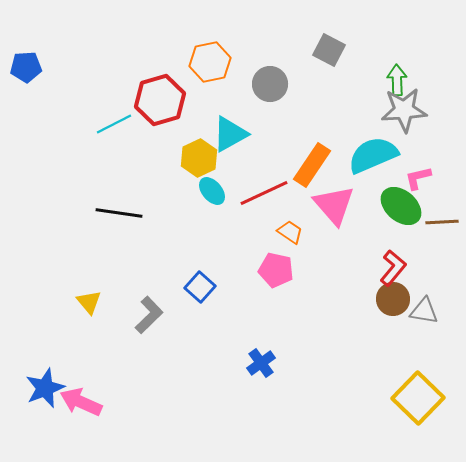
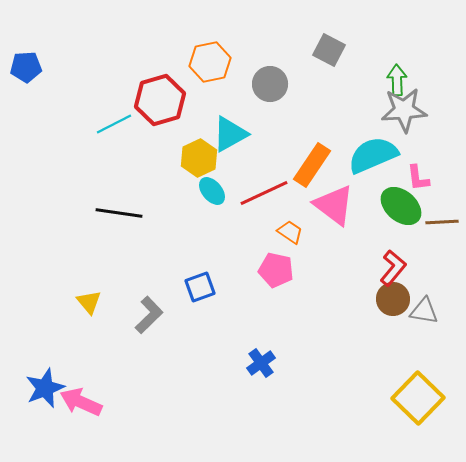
pink L-shape: rotated 84 degrees counterclockwise
pink triangle: rotated 12 degrees counterclockwise
blue square: rotated 28 degrees clockwise
